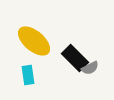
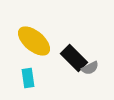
black rectangle: moved 1 px left
cyan rectangle: moved 3 px down
